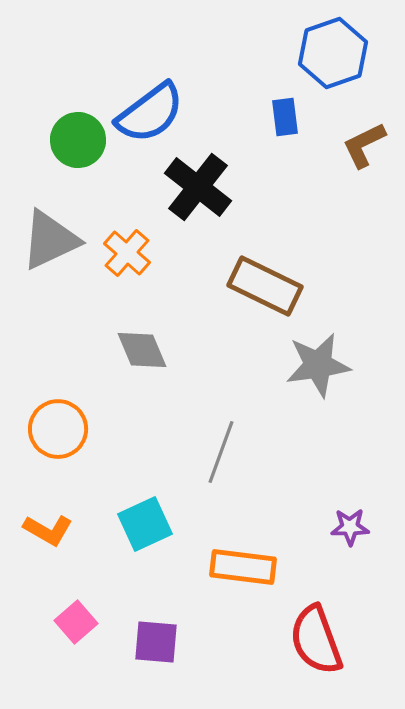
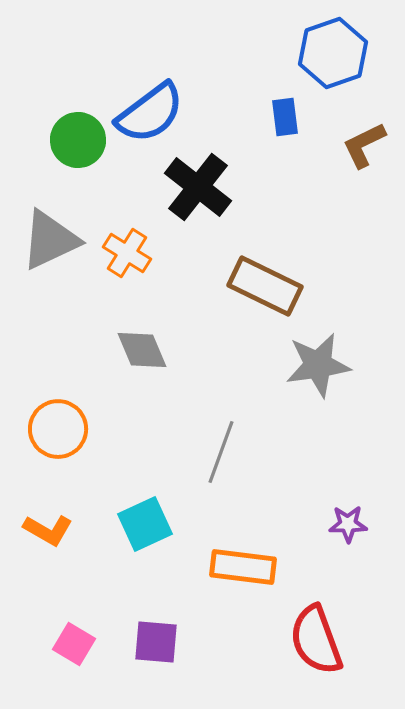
orange cross: rotated 9 degrees counterclockwise
purple star: moved 2 px left, 3 px up
pink square: moved 2 px left, 22 px down; rotated 18 degrees counterclockwise
